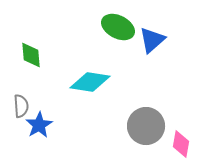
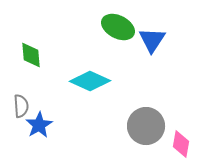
blue triangle: rotated 16 degrees counterclockwise
cyan diamond: moved 1 px up; rotated 15 degrees clockwise
